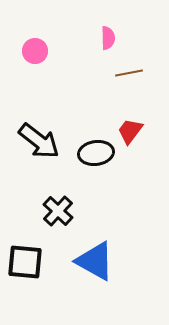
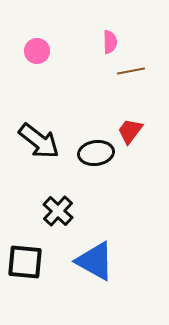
pink semicircle: moved 2 px right, 4 px down
pink circle: moved 2 px right
brown line: moved 2 px right, 2 px up
